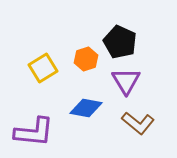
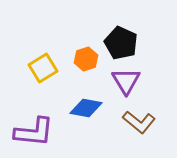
black pentagon: moved 1 px right, 1 px down
brown L-shape: moved 1 px right, 1 px up
